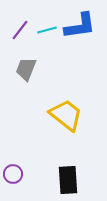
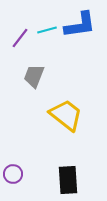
blue L-shape: moved 1 px up
purple line: moved 8 px down
gray trapezoid: moved 8 px right, 7 px down
